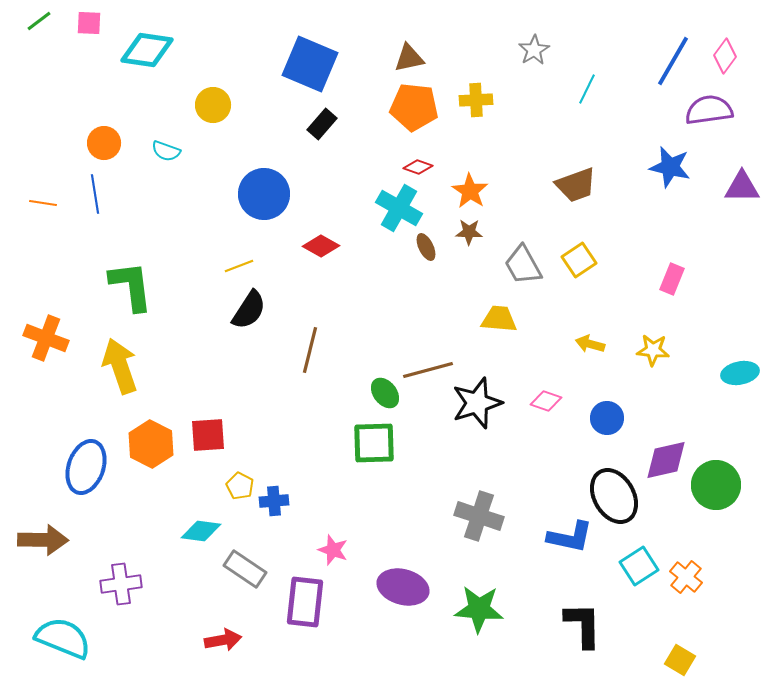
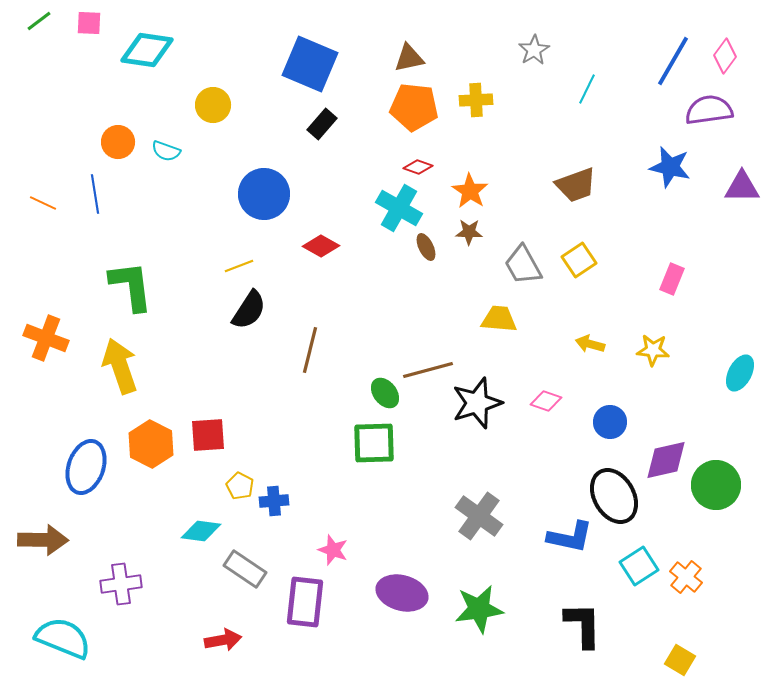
orange circle at (104, 143): moved 14 px right, 1 px up
orange line at (43, 203): rotated 16 degrees clockwise
cyan ellipse at (740, 373): rotated 51 degrees counterclockwise
blue circle at (607, 418): moved 3 px right, 4 px down
gray cross at (479, 516): rotated 18 degrees clockwise
purple ellipse at (403, 587): moved 1 px left, 6 px down
green star at (479, 609): rotated 12 degrees counterclockwise
